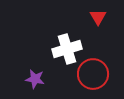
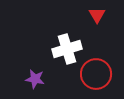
red triangle: moved 1 px left, 2 px up
red circle: moved 3 px right
